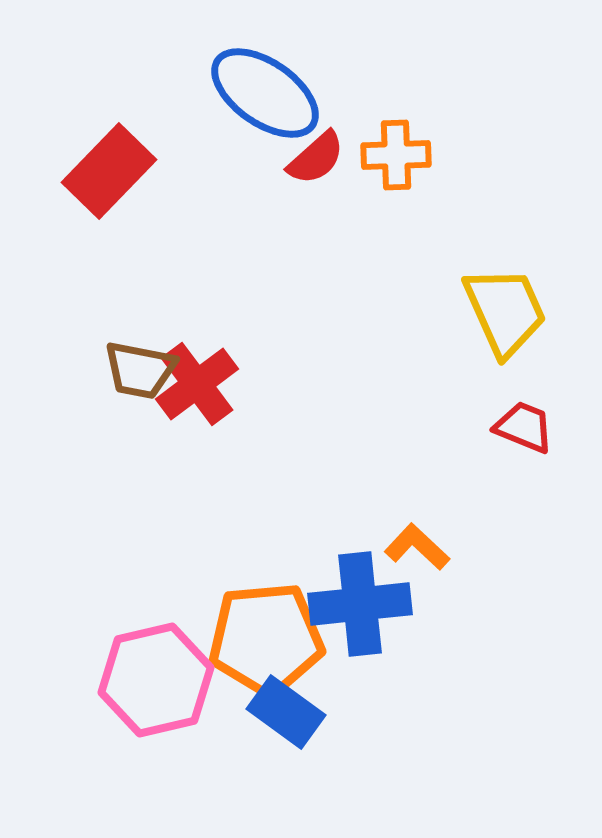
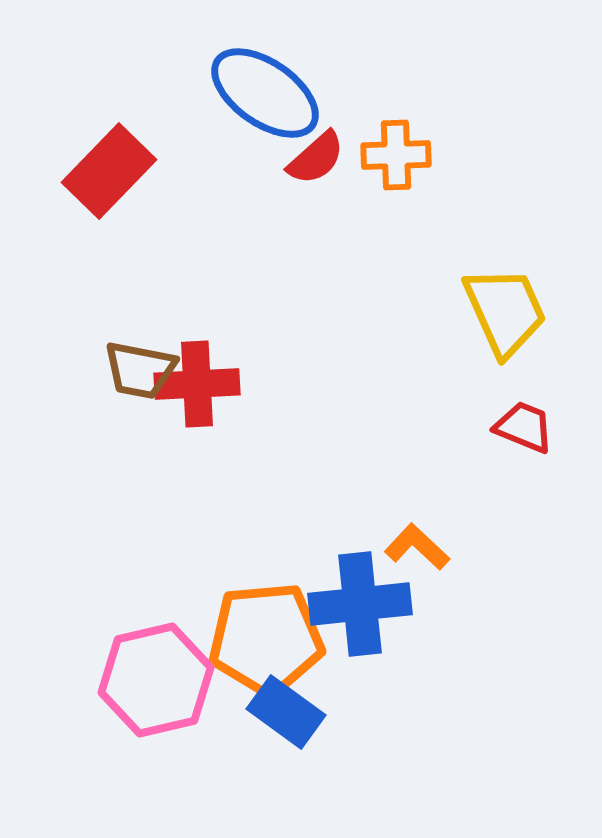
red cross: rotated 34 degrees clockwise
